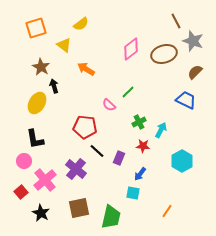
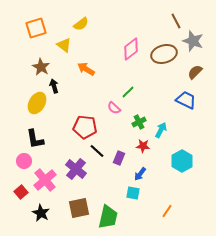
pink semicircle: moved 5 px right, 3 px down
green trapezoid: moved 3 px left
